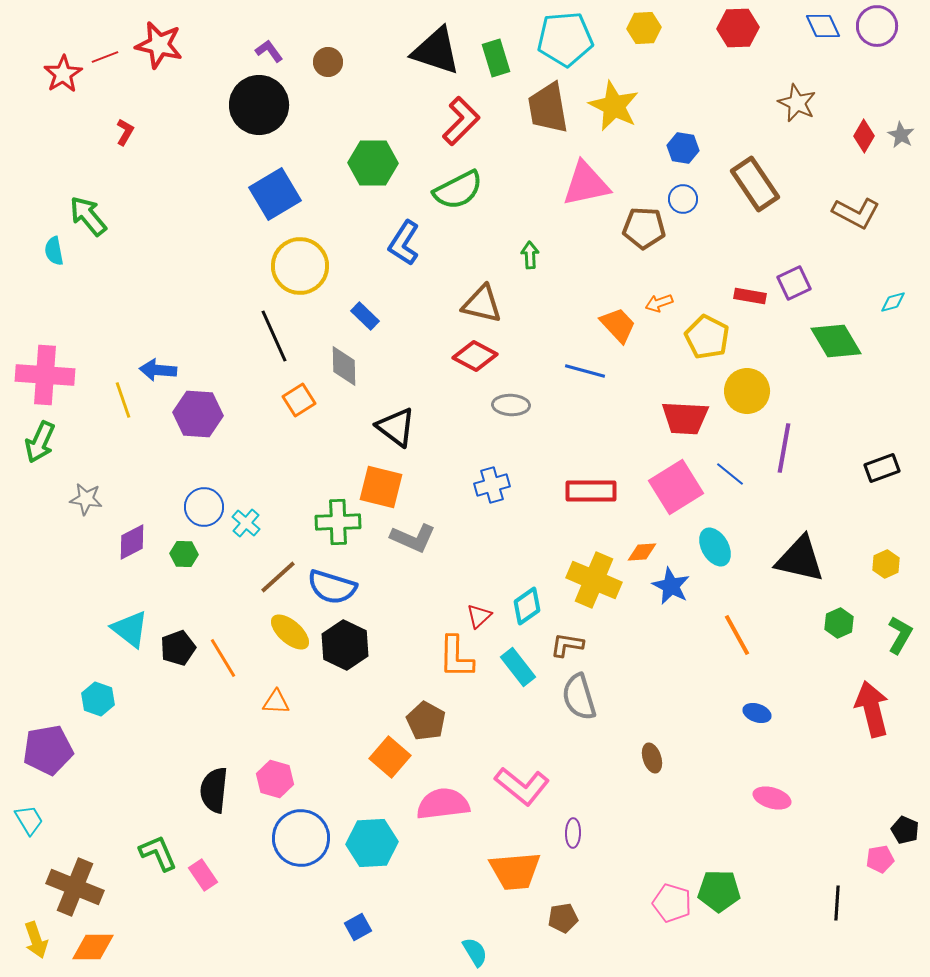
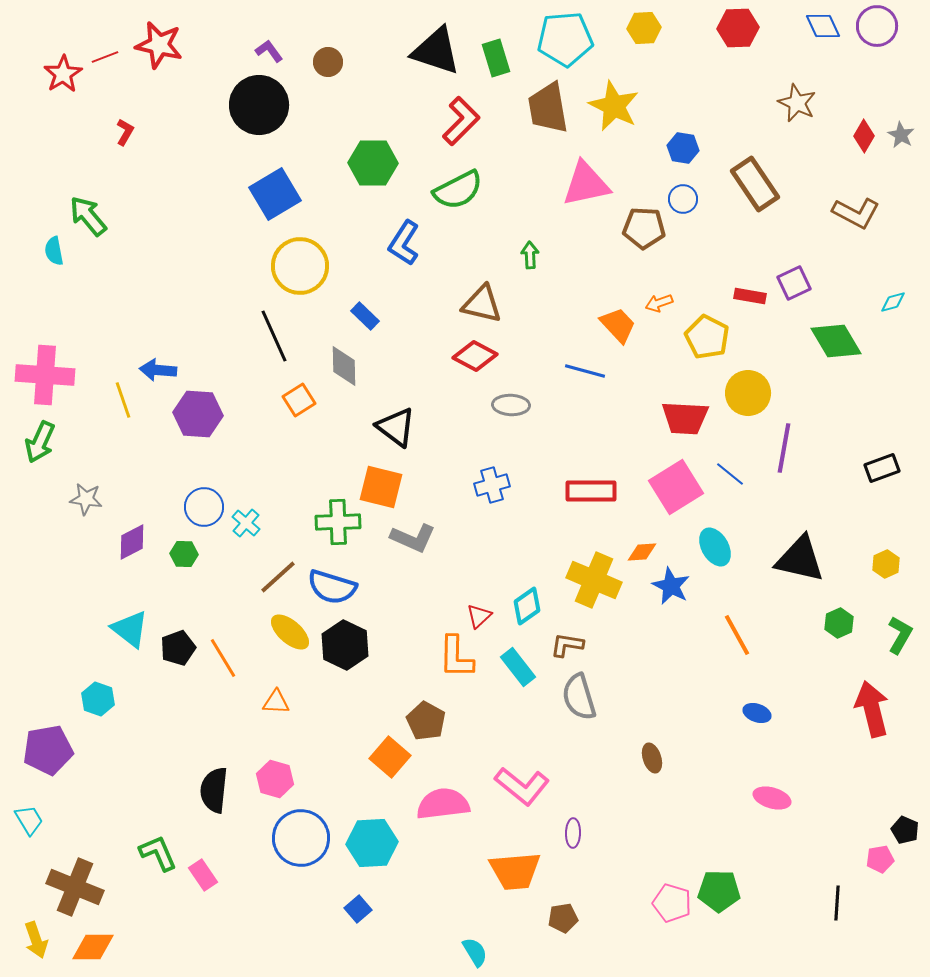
yellow circle at (747, 391): moved 1 px right, 2 px down
blue square at (358, 927): moved 18 px up; rotated 12 degrees counterclockwise
